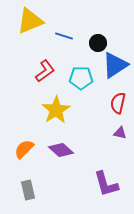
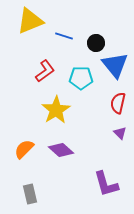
black circle: moved 2 px left
blue triangle: rotated 36 degrees counterclockwise
purple triangle: rotated 32 degrees clockwise
gray rectangle: moved 2 px right, 4 px down
